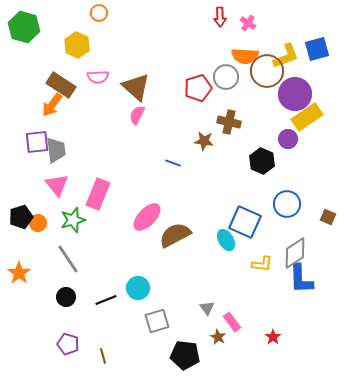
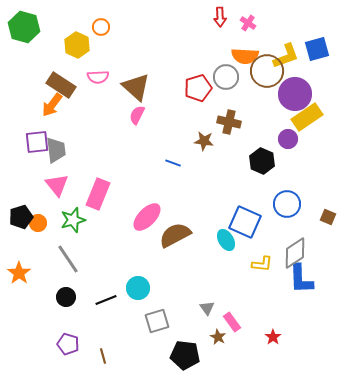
orange circle at (99, 13): moved 2 px right, 14 px down
